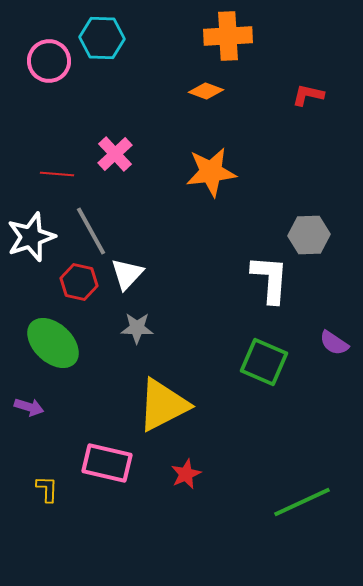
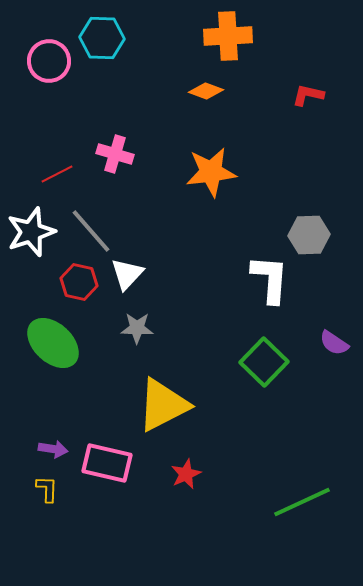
pink cross: rotated 30 degrees counterclockwise
red line: rotated 32 degrees counterclockwise
gray line: rotated 12 degrees counterclockwise
white star: moved 5 px up
green square: rotated 21 degrees clockwise
purple arrow: moved 24 px right, 42 px down; rotated 8 degrees counterclockwise
